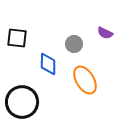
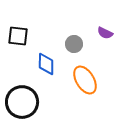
black square: moved 1 px right, 2 px up
blue diamond: moved 2 px left
